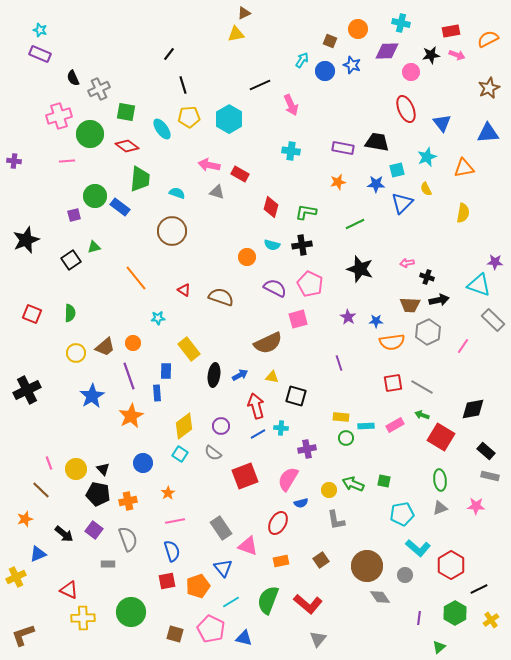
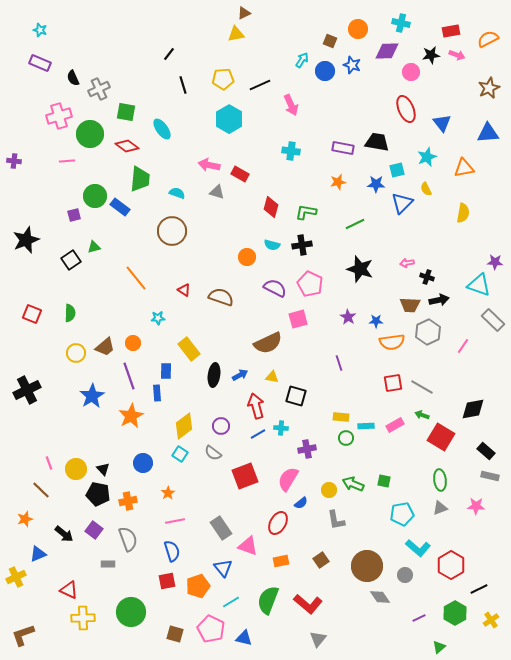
purple rectangle at (40, 54): moved 9 px down
yellow pentagon at (189, 117): moved 34 px right, 38 px up
blue semicircle at (301, 503): rotated 24 degrees counterclockwise
purple line at (419, 618): rotated 56 degrees clockwise
